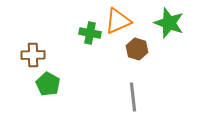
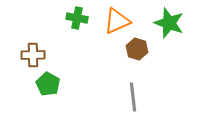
orange triangle: moved 1 px left
green cross: moved 13 px left, 15 px up
